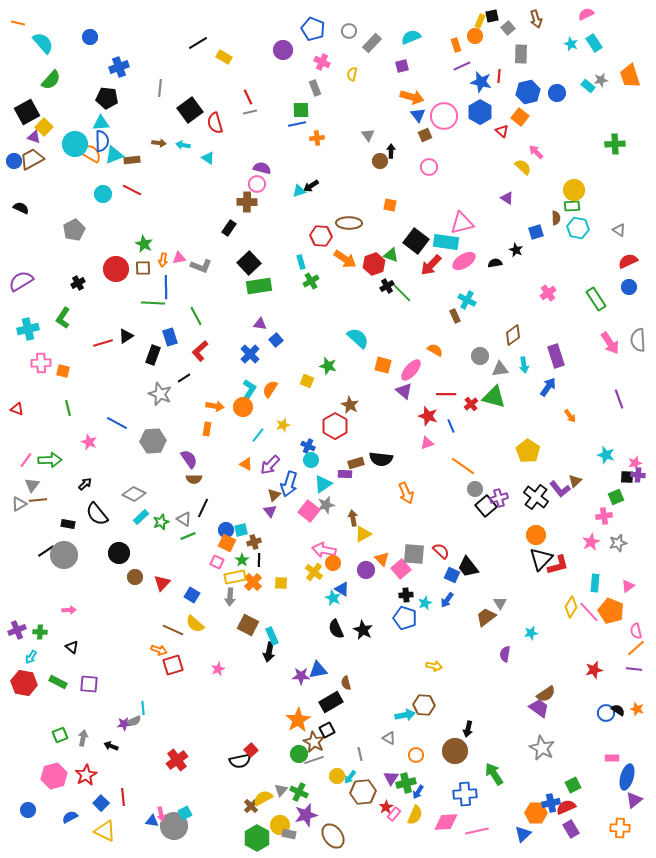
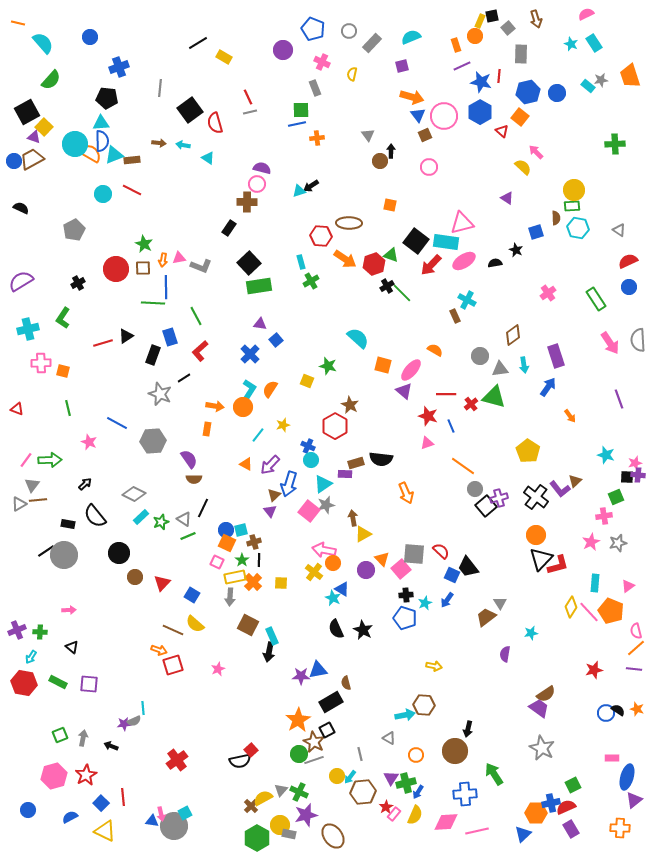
black semicircle at (97, 514): moved 2 px left, 2 px down
